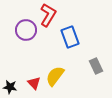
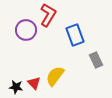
blue rectangle: moved 5 px right, 2 px up
gray rectangle: moved 6 px up
black star: moved 6 px right
